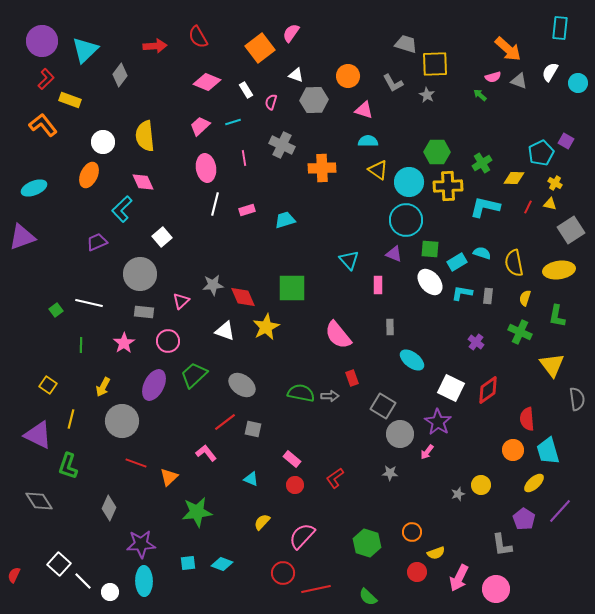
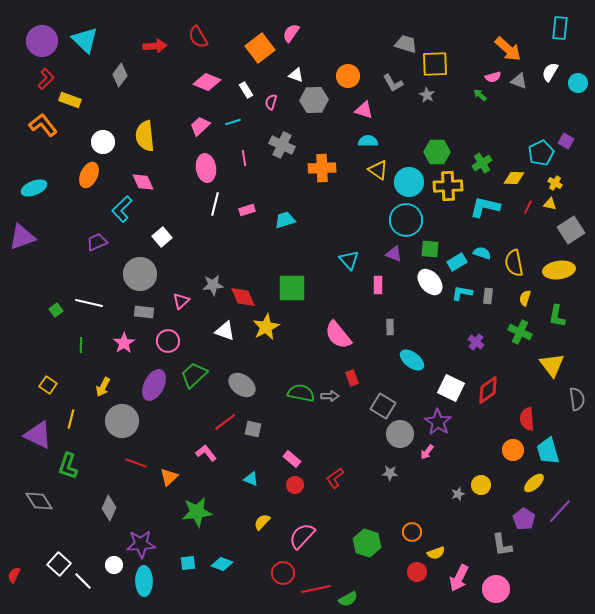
cyan triangle at (85, 50): moved 10 px up; rotated 32 degrees counterclockwise
white circle at (110, 592): moved 4 px right, 27 px up
green semicircle at (368, 597): moved 20 px left, 2 px down; rotated 72 degrees counterclockwise
